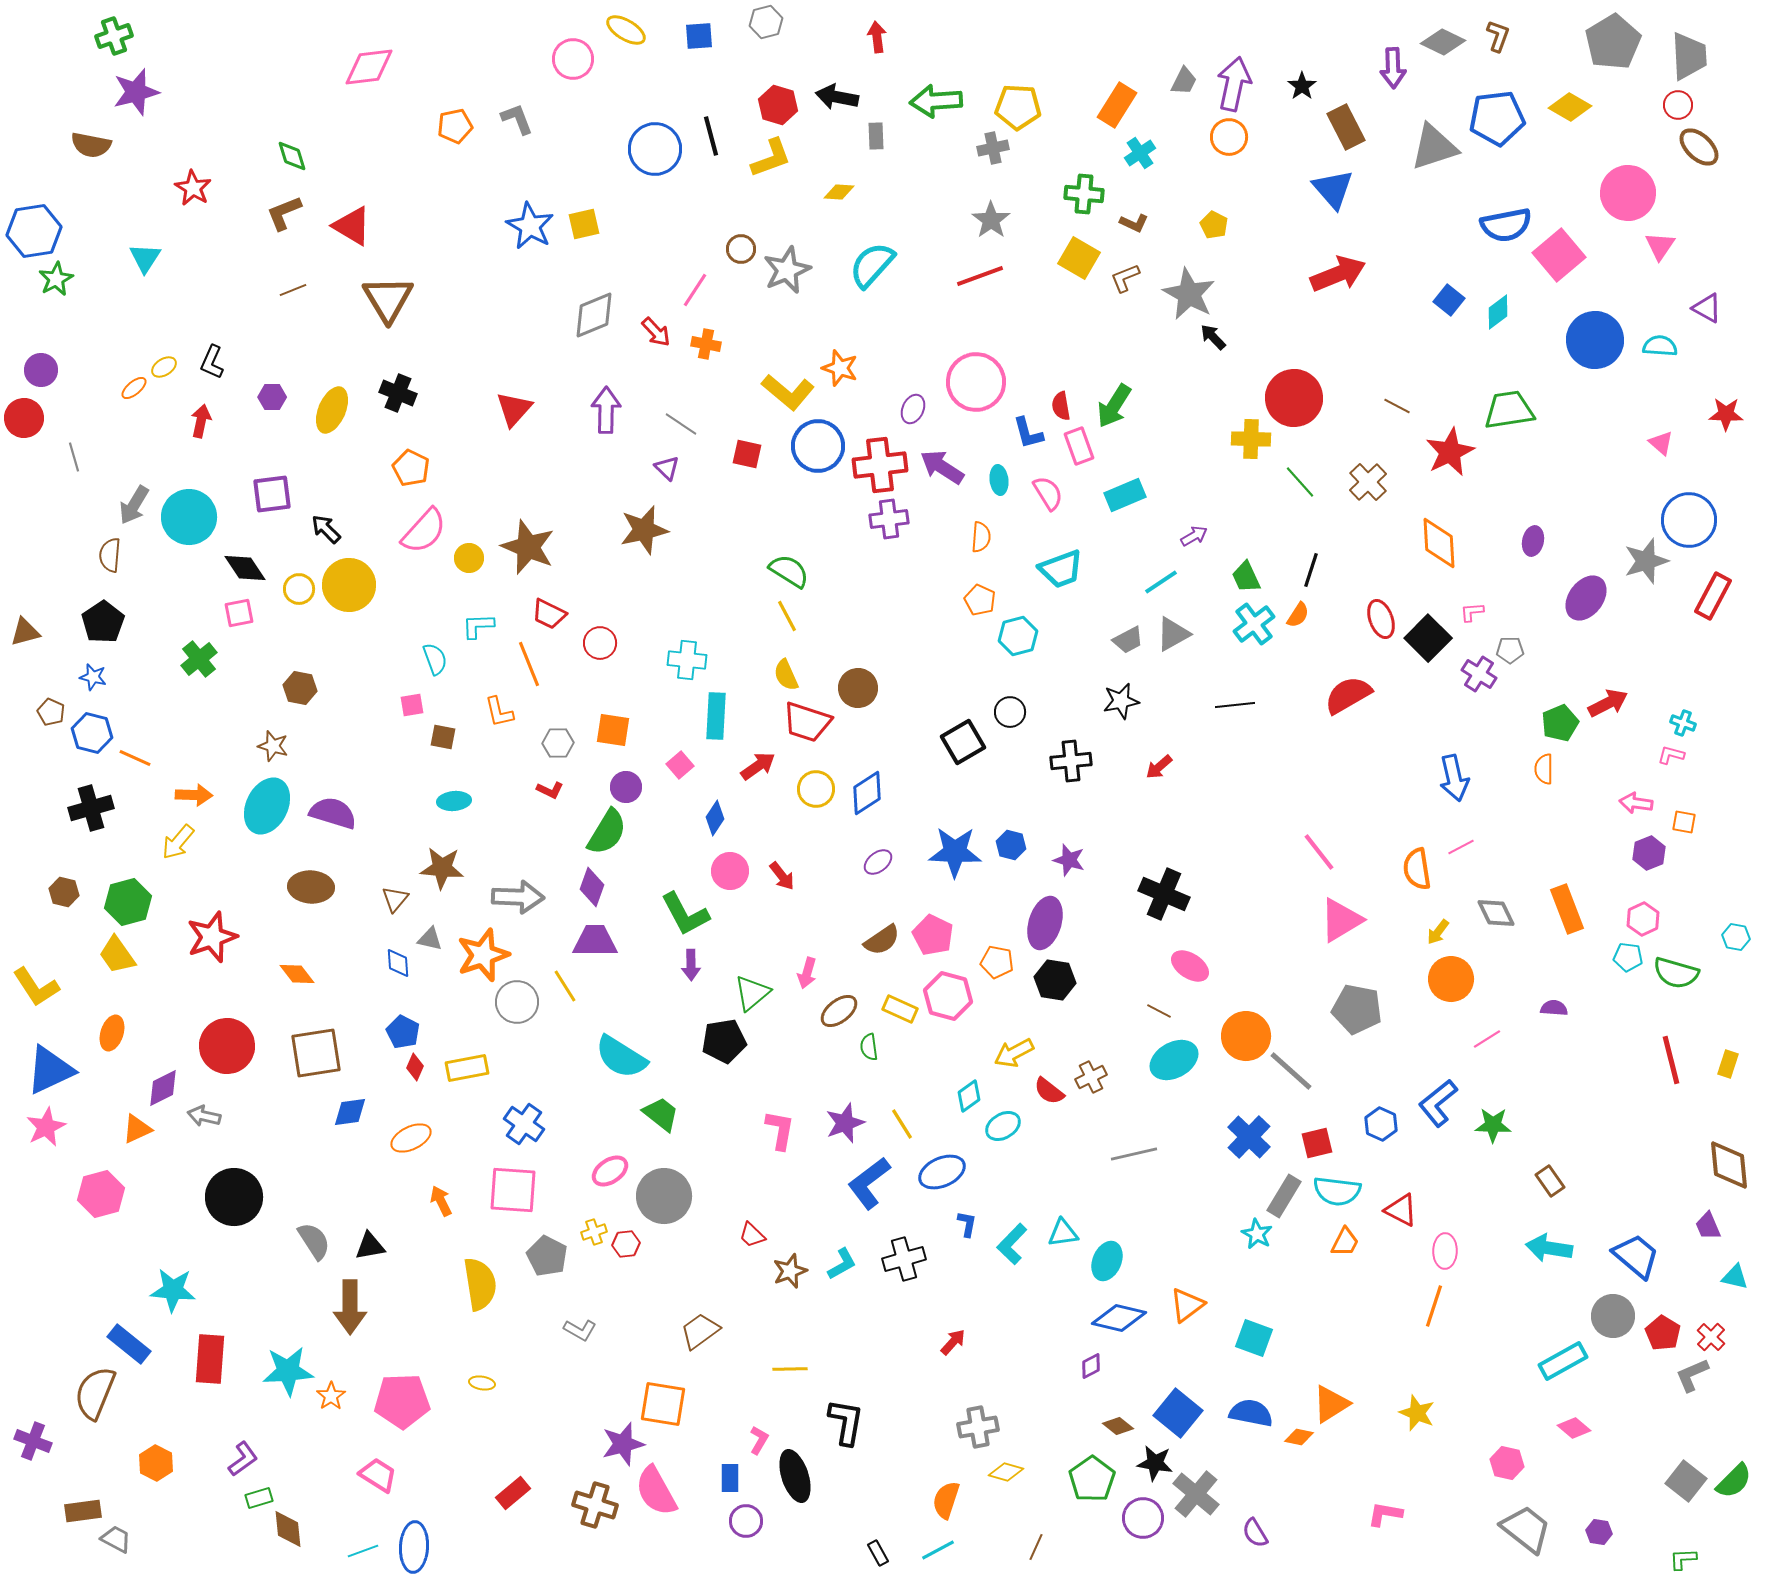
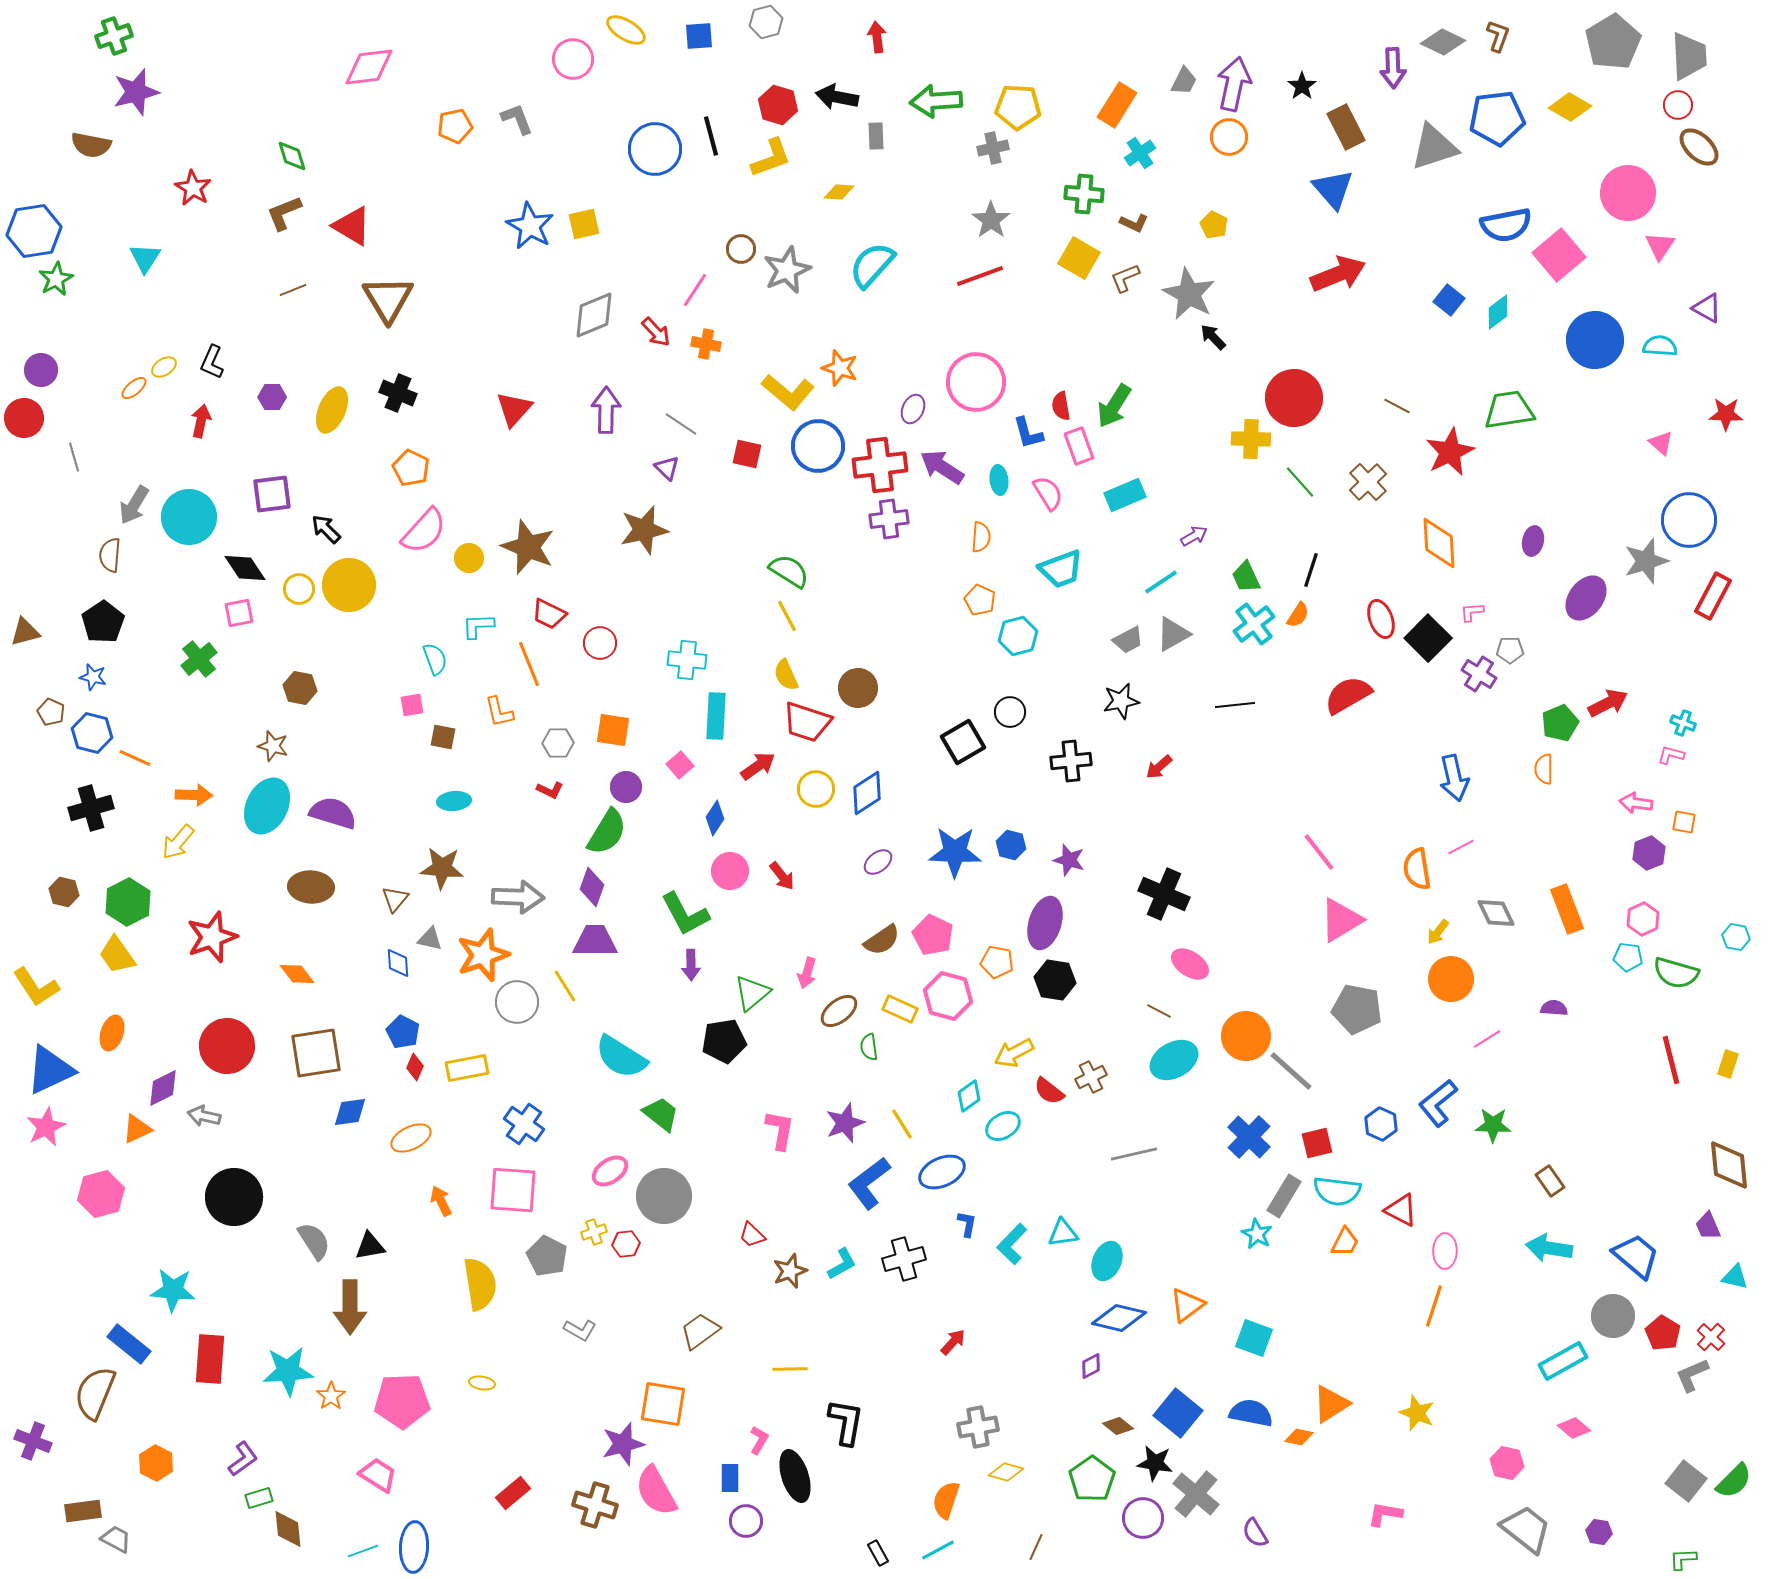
green hexagon at (128, 902): rotated 12 degrees counterclockwise
pink ellipse at (1190, 966): moved 2 px up
